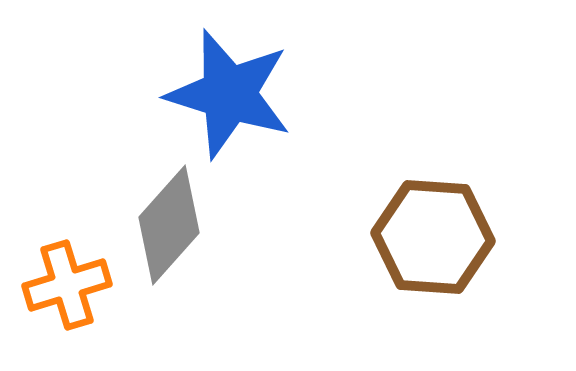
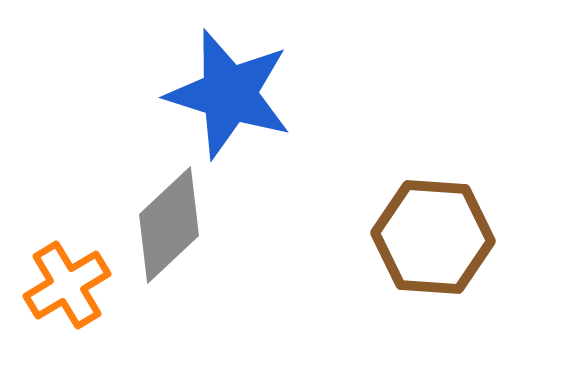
gray diamond: rotated 5 degrees clockwise
orange cross: rotated 14 degrees counterclockwise
